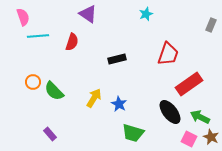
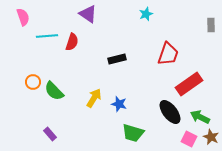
gray rectangle: rotated 24 degrees counterclockwise
cyan line: moved 9 px right
blue star: rotated 14 degrees counterclockwise
